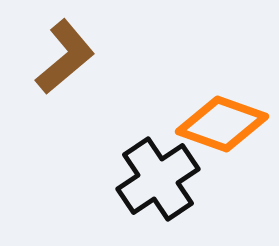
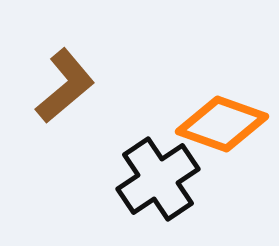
brown L-shape: moved 29 px down
